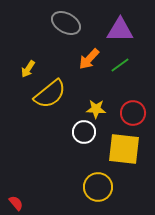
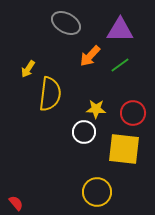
orange arrow: moved 1 px right, 3 px up
yellow semicircle: rotated 44 degrees counterclockwise
yellow circle: moved 1 px left, 5 px down
